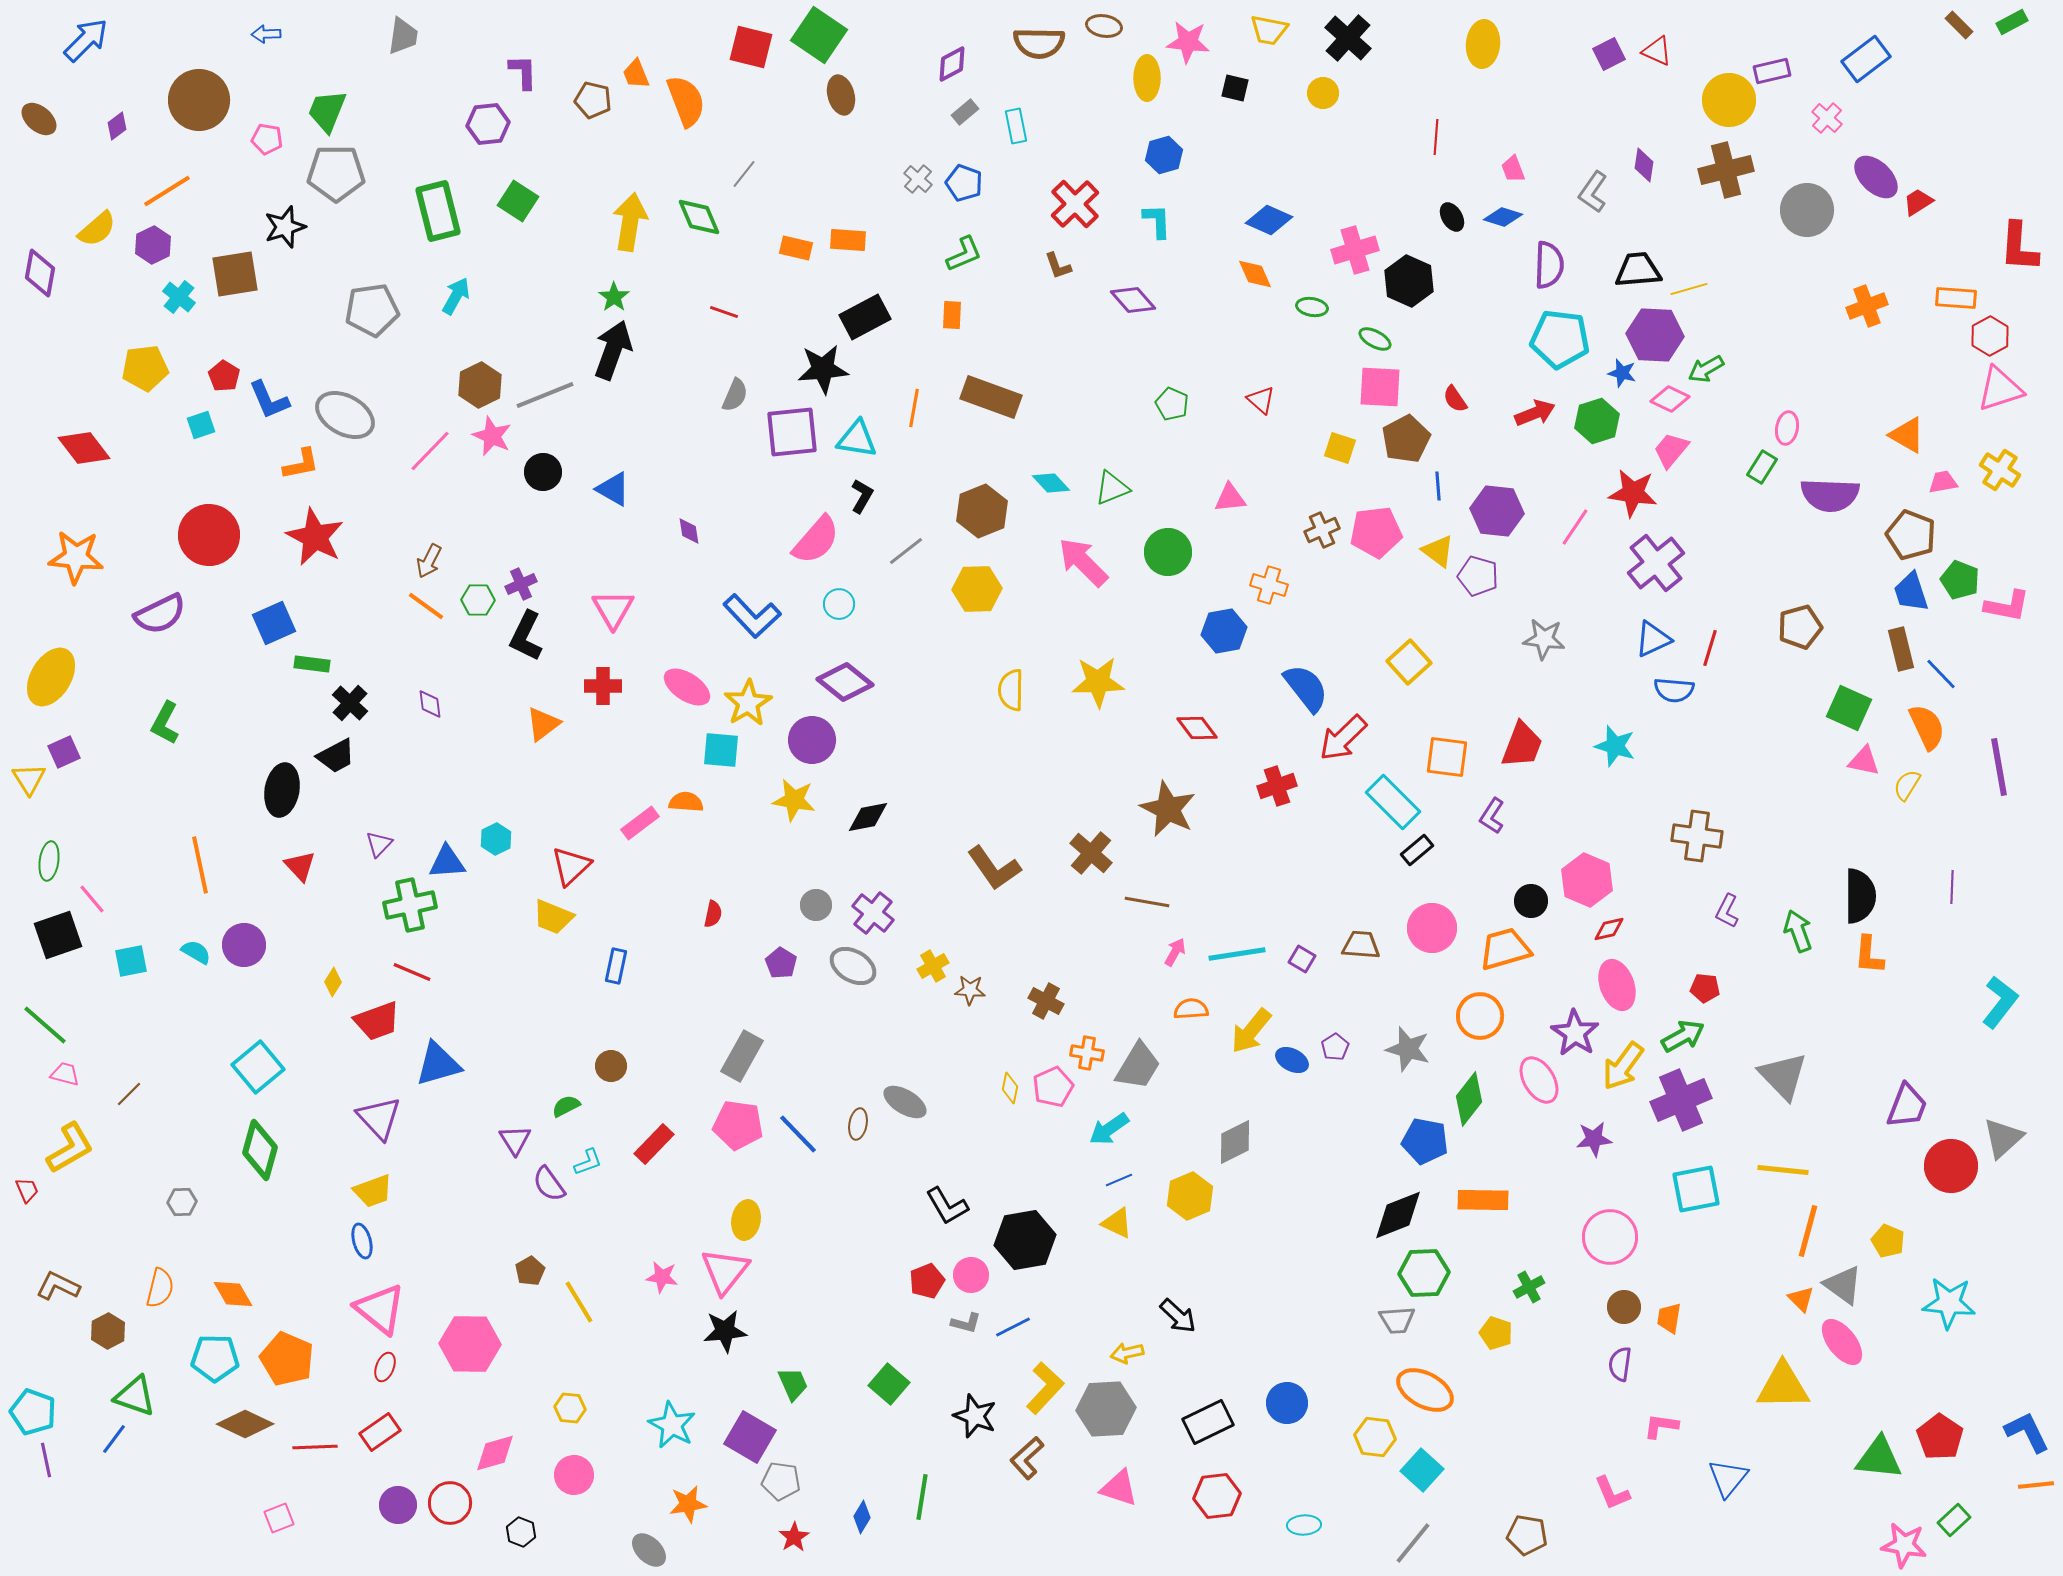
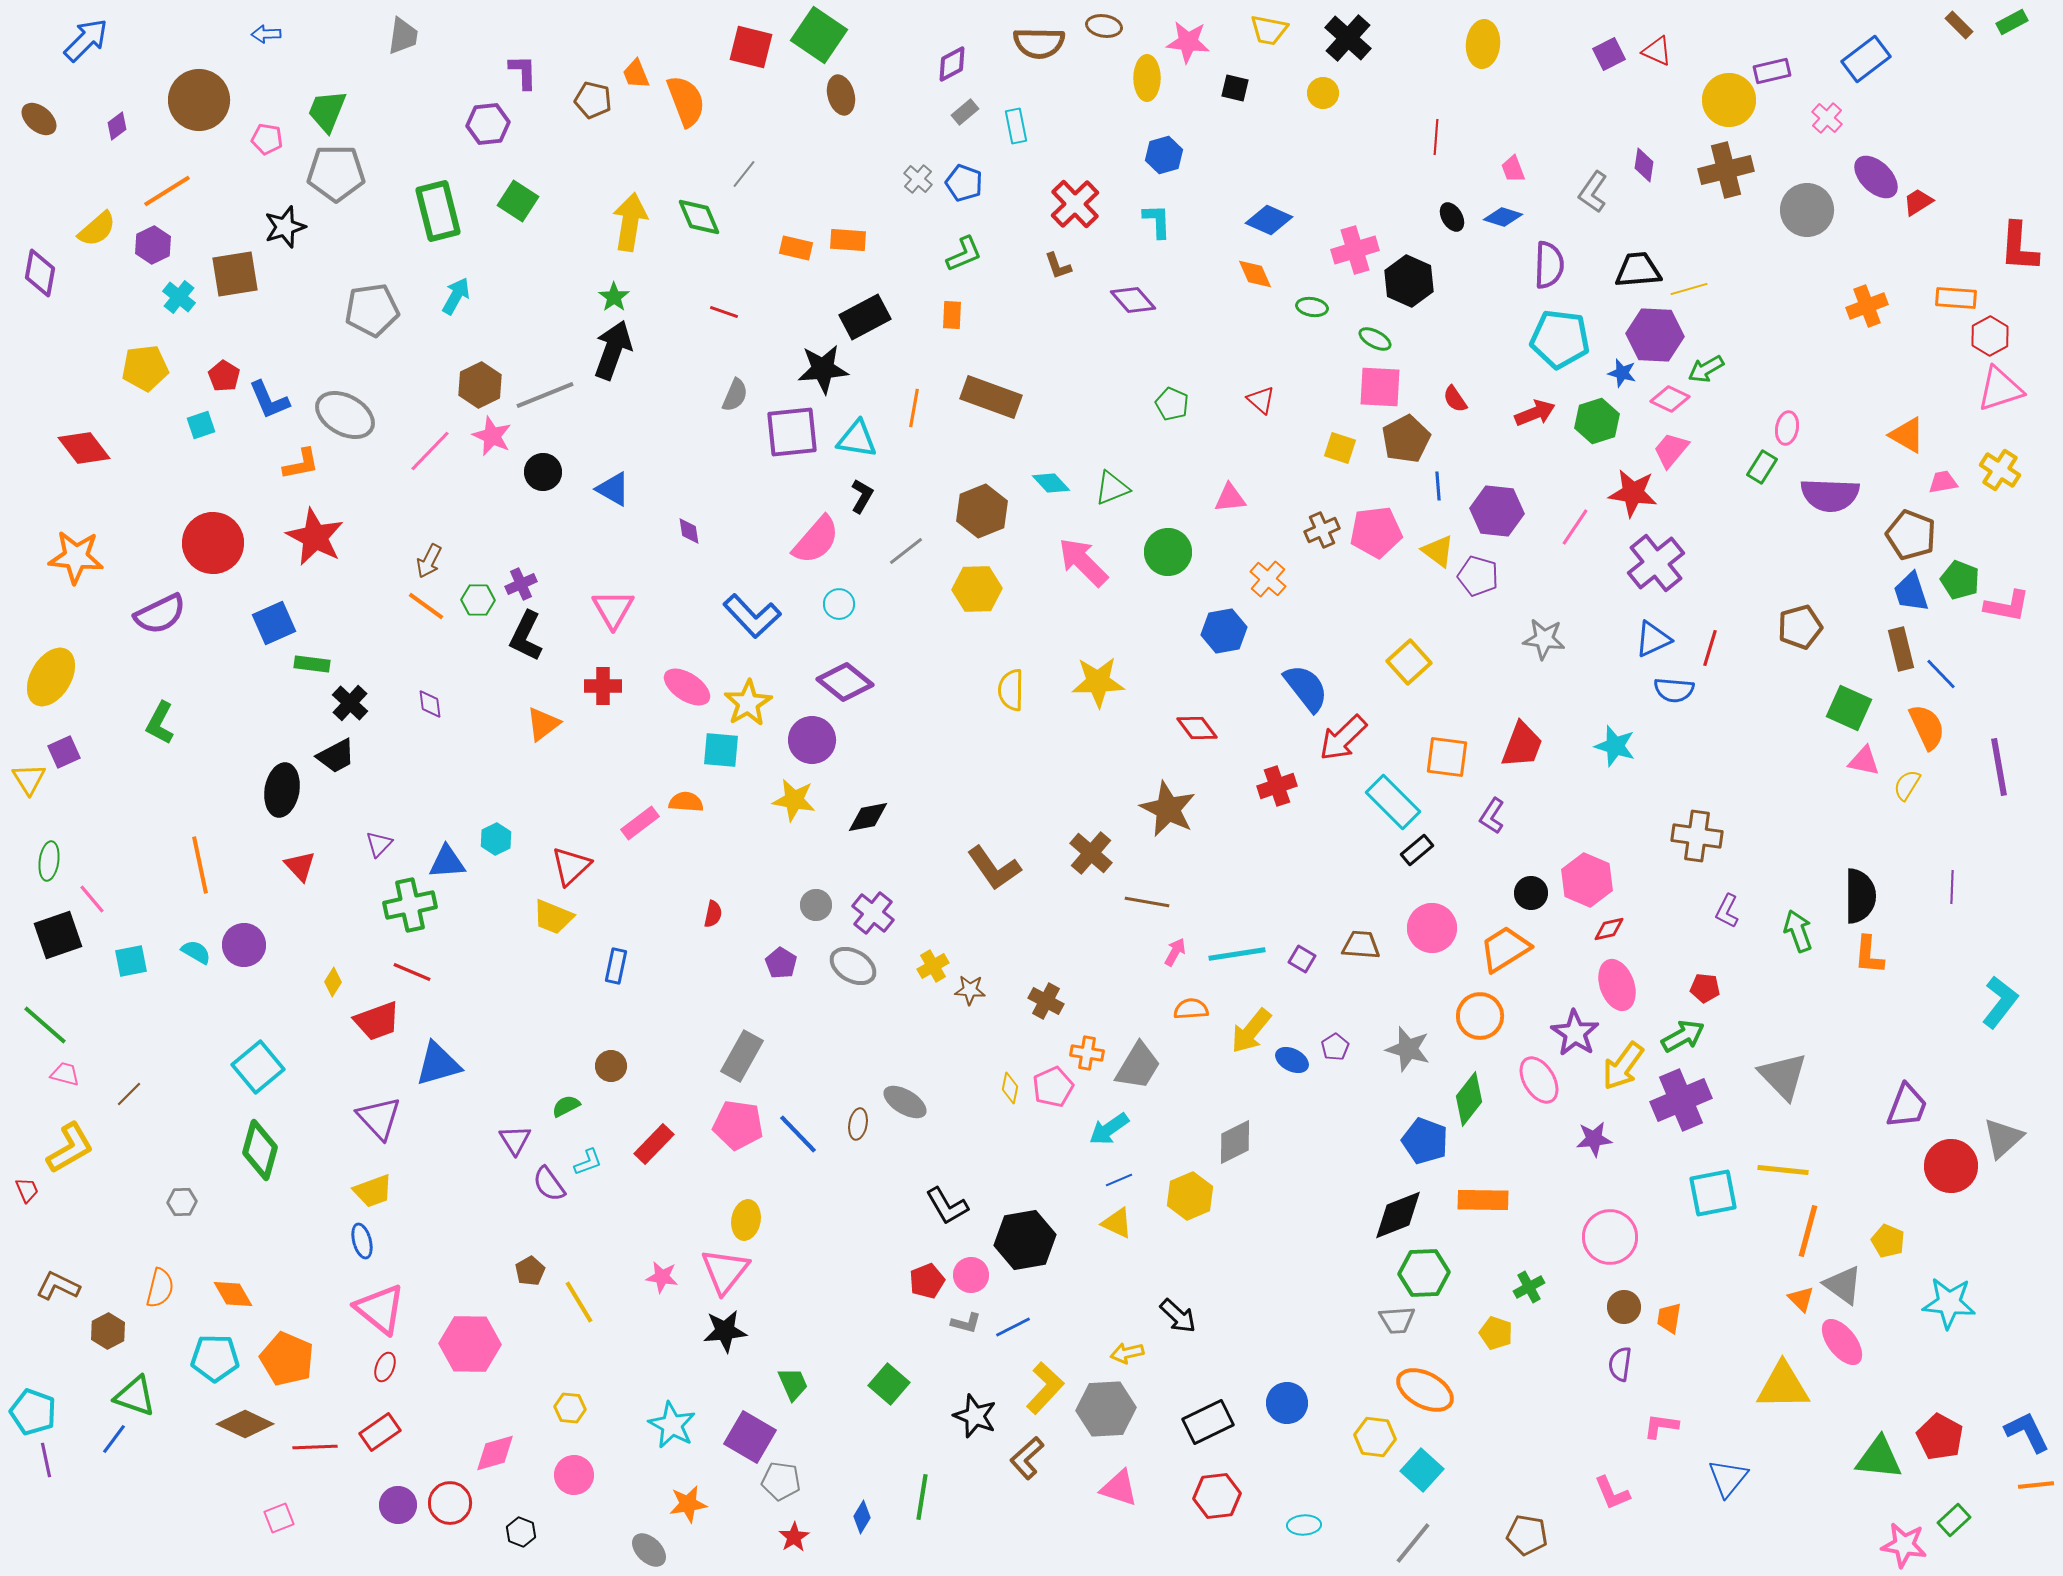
red circle at (209, 535): moved 4 px right, 8 px down
orange cross at (1269, 585): moved 1 px left, 6 px up; rotated 24 degrees clockwise
green L-shape at (165, 723): moved 5 px left
black circle at (1531, 901): moved 8 px up
orange trapezoid at (1505, 949): rotated 16 degrees counterclockwise
blue pentagon at (1425, 1141): rotated 9 degrees clockwise
cyan square at (1696, 1189): moved 17 px right, 4 px down
red pentagon at (1940, 1437): rotated 6 degrees counterclockwise
